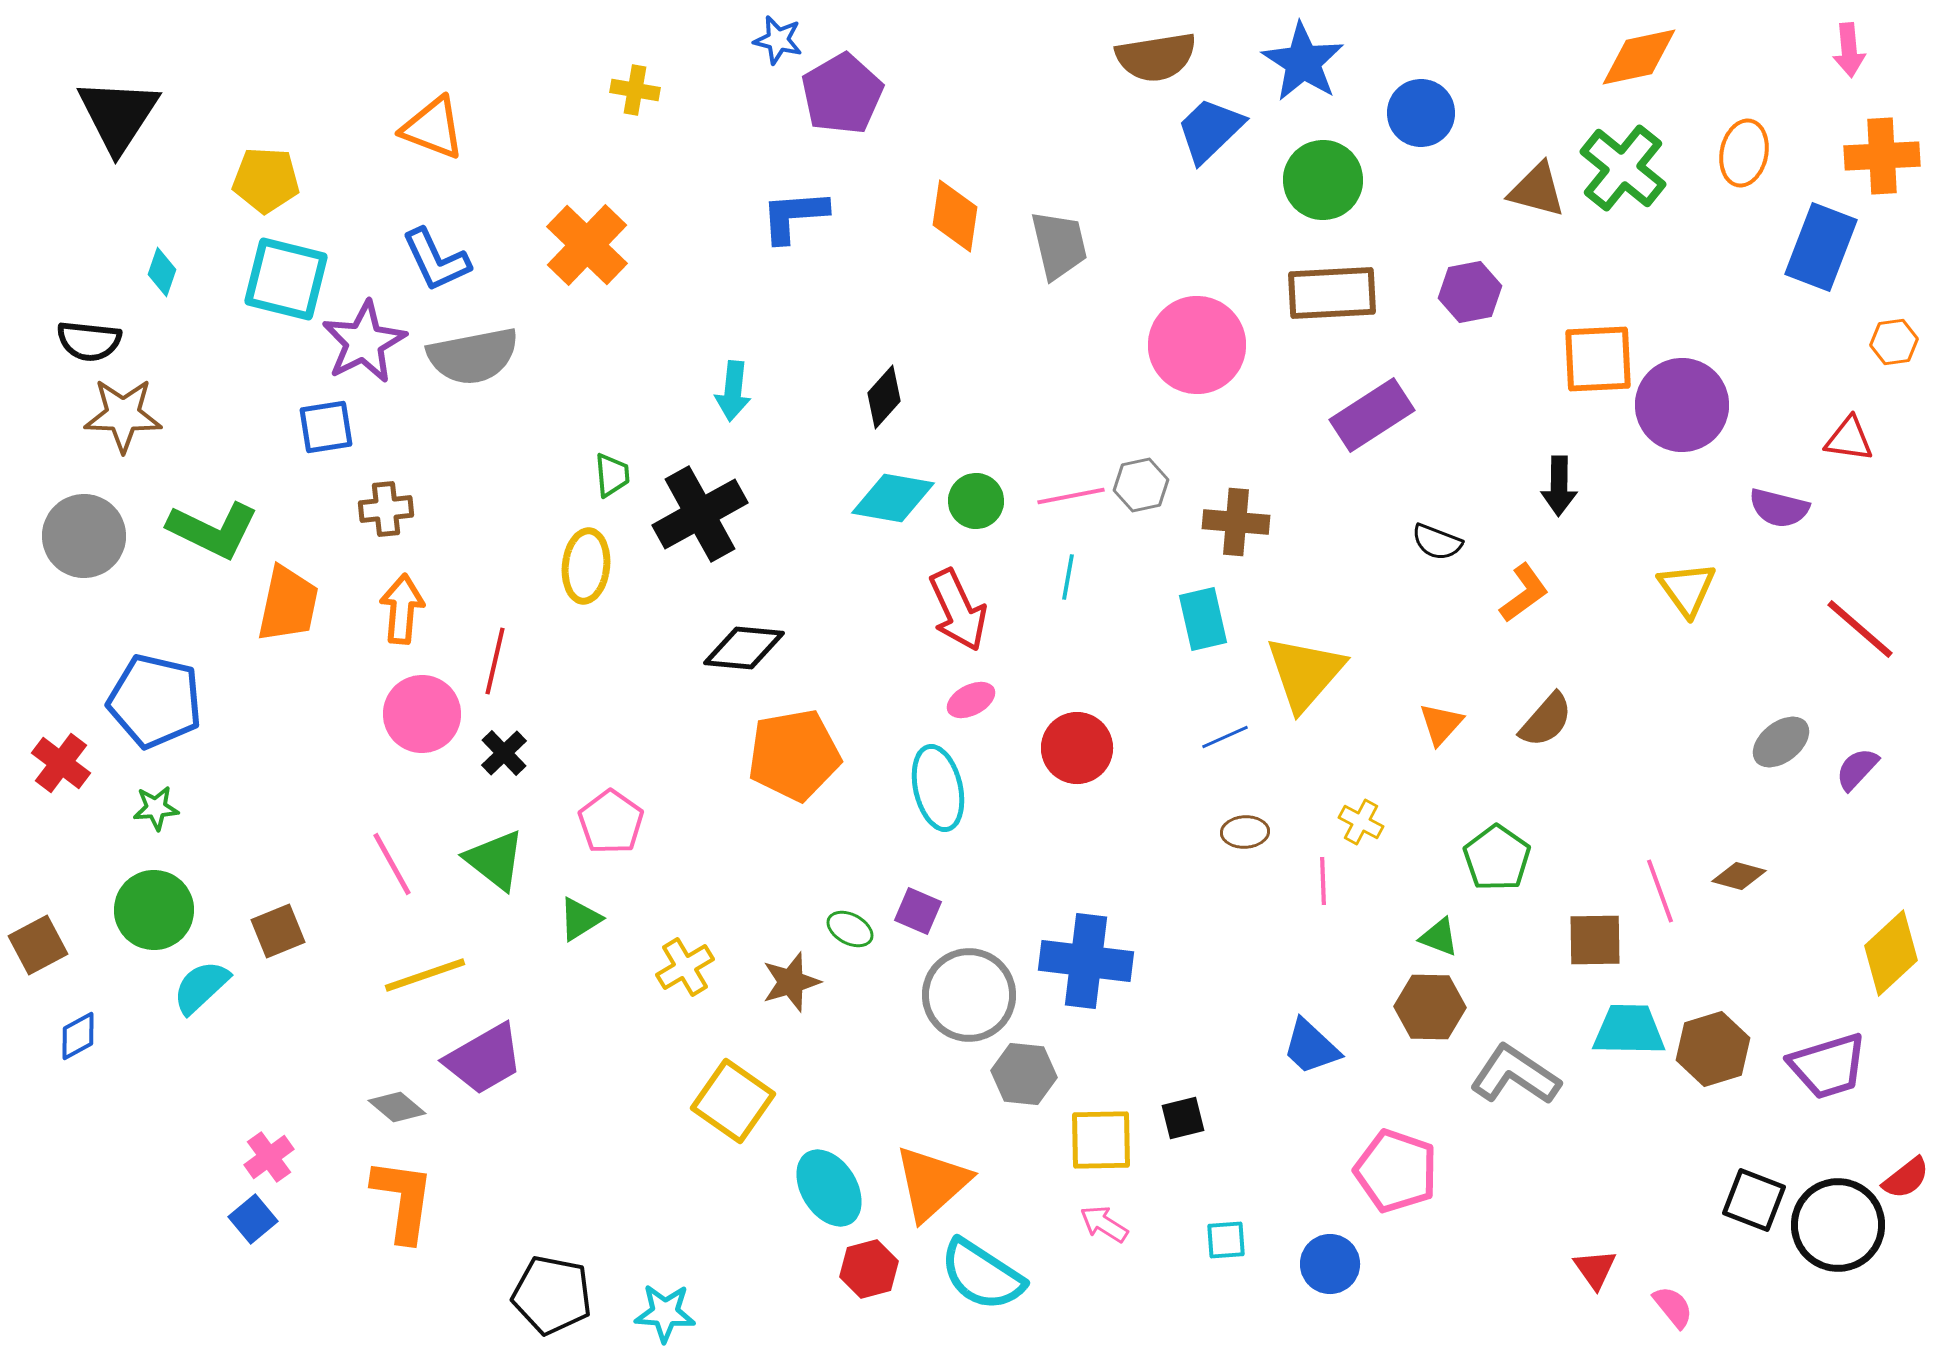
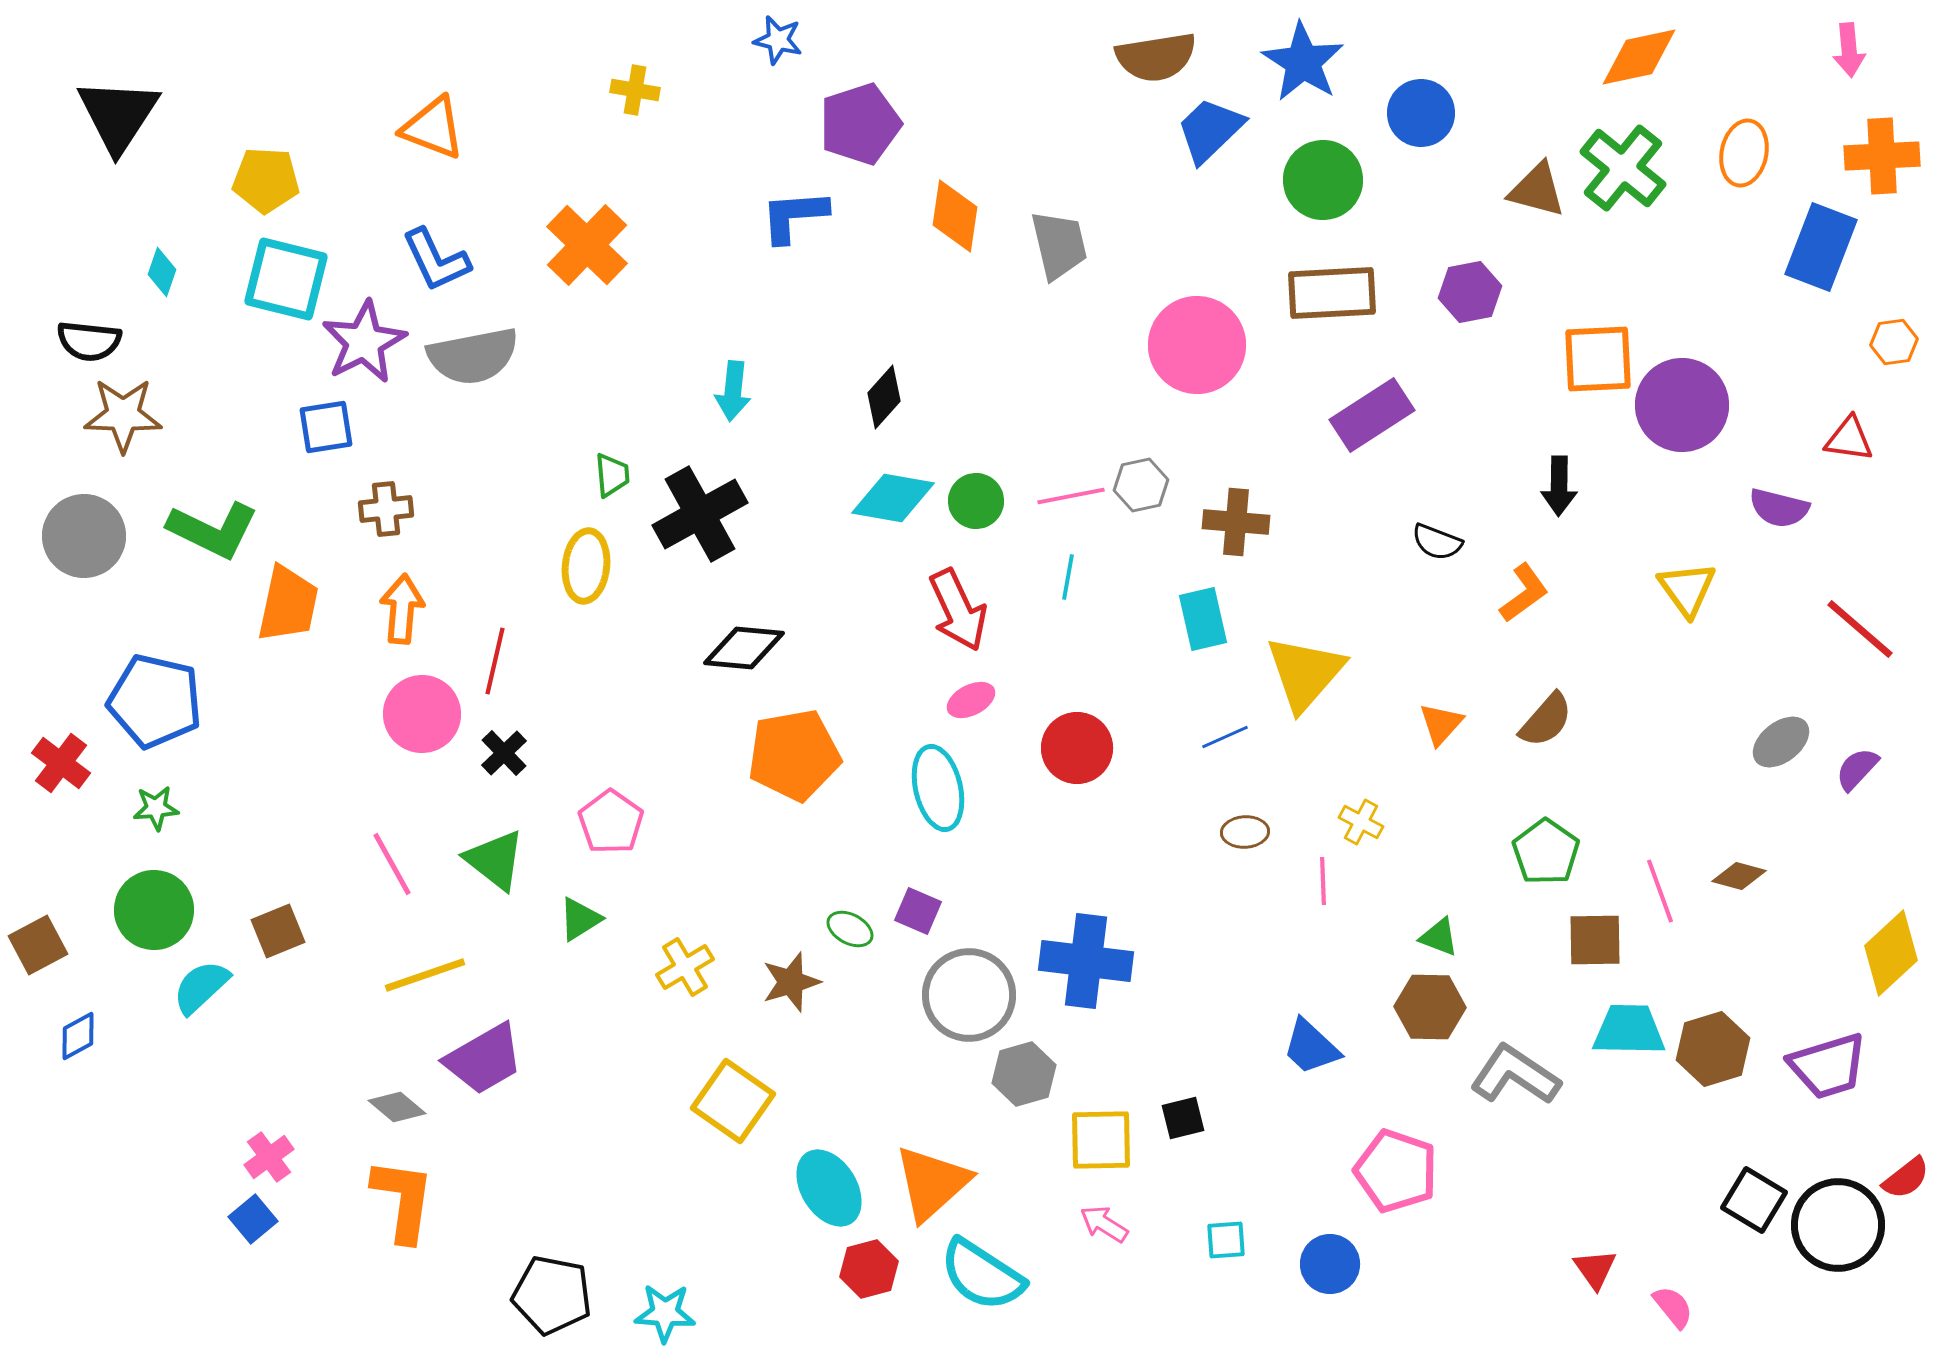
purple pentagon at (842, 94): moved 18 px right, 30 px down; rotated 12 degrees clockwise
green pentagon at (1497, 858): moved 49 px right, 6 px up
gray hexagon at (1024, 1074): rotated 22 degrees counterclockwise
black square at (1754, 1200): rotated 10 degrees clockwise
